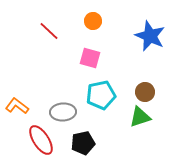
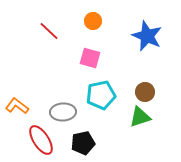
blue star: moved 3 px left
